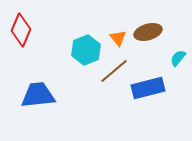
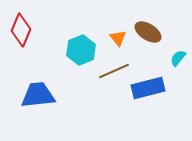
brown ellipse: rotated 48 degrees clockwise
cyan hexagon: moved 5 px left
brown line: rotated 16 degrees clockwise
